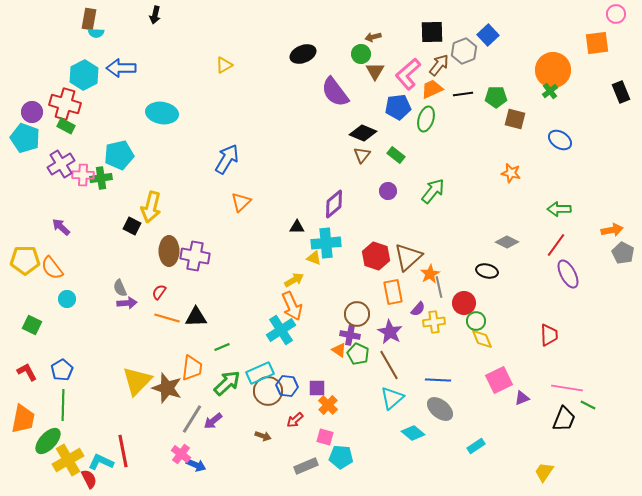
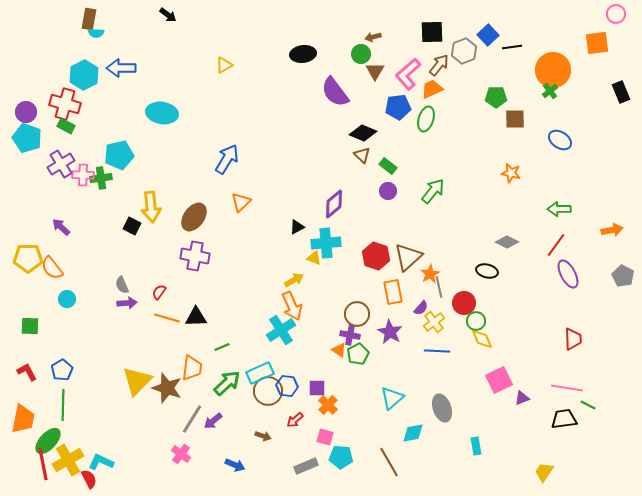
black arrow at (155, 15): moved 13 px right; rotated 66 degrees counterclockwise
black ellipse at (303, 54): rotated 15 degrees clockwise
black line at (463, 94): moved 49 px right, 47 px up
purple circle at (32, 112): moved 6 px left
brown square at (515, 119): rotated 15 degrees counterclockwise
cyan pentagon at (25, 138): moved 2 px right
brown triangle at (362, 155): rotated 24 degrees counterclockwise
green rectangle at (396, 155): moved 8 px left, 11 px down
yellow arrow at (151, 207): rotated 20 degrees counterclockwise
black triangle at (297, 227): rotated 28 degrees counterclockwise
brown ellipse at (169, 251): moved 25 px right, 34 px up; rotated 36 degrees clockwise
gray pentagon at (623, 253): moved 23 px down
yellow pentagon at (25, 260): moved 3 px right, 2 px up
gray semicircle at (120, 288): moved 2 px right, 3 px up
purple semicircle at (418, 309): moved 3 px right, 1 px up
yellow cross at (434, 322): rotated 30 degrees counterclockwise
green square at (32, 325): moved 2 px left, 1 px down; rotated 24 degrees counterclockwise
red trapezoid at (549, 335): moved 24 px right, 4 px down
green pentagon at (358, 354): rotated 20 degrees clockwise
brown line at (389, 365): moved 97 px down
blue line at (438, 380): moved 1 px left, 29 px up
gray ellipse at (440, 409): moved 2 px right, 1 px up; rotated 32 degrees clockwise
black trapezoid at (564, 419): rotated 120 degrees counterclockwise
cyan diamond at (413, 433): rotated 50 degrees counterclockwise
cyan rectangle at (476, 446): rotated 66 degrees counterclockwise
red line at (123, 451): moved 80 px left, 13 px down
blue arrow at (196, 465): moved 39 px right
